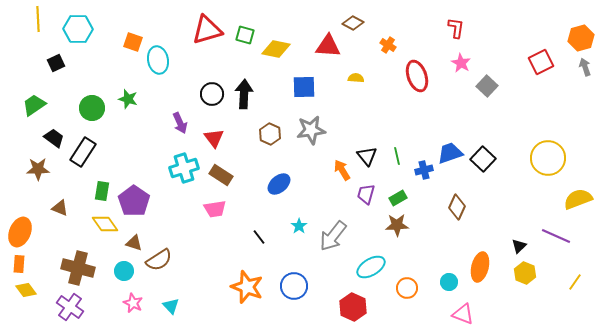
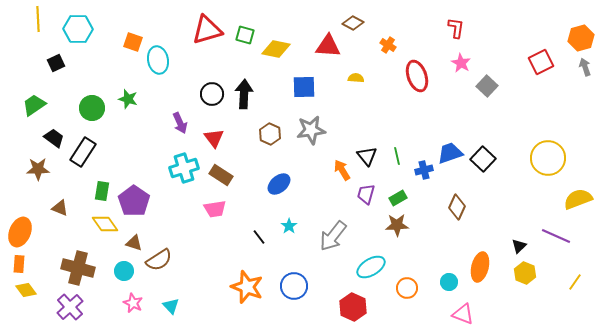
cyan star at (299, 226): moved 10 px left
purple cross at (70, 307): rotated 12 degrees clockwise
